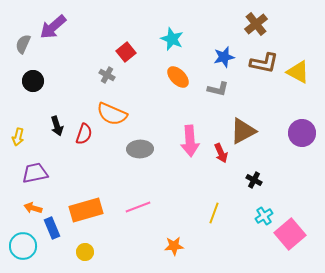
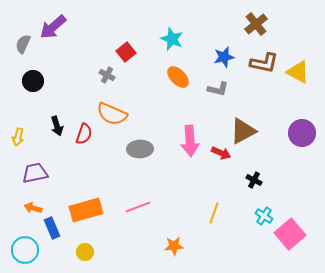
red arrow: rotated 42 degrees counterclockwise
cyan cross: rotated 24 degrees counterclockwise
cyan circle: moved 2 px right, 4 px down
